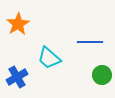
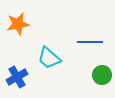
orange star: rotated 20 degrees clockwise
